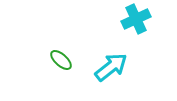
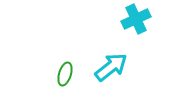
green ellipse: moved 4 px right, 14 px down; rotated 65 degrees clockwise
